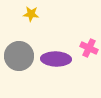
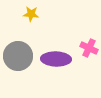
gray circle: moved 1 px left
